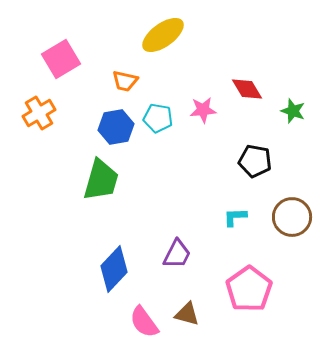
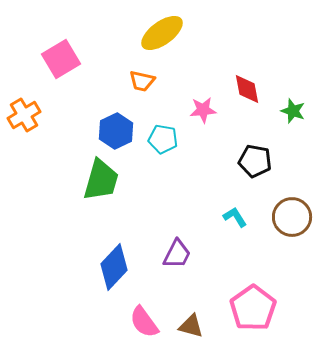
yellow ellipse: moved 1 px left, 2 px up
orange trapezoid: moved 17 px right
red diamond: rotated 20 degrees clockwise
orange cross: moved 15 px left, 2 px down
cyan pentagon: moved 5 px right, 21 px down
blue hexagon: moved 4 px down; rotated 16 degrees counterclockwise
cyan L-shape: rotated 60 degrees clockwise
blue diamond: moved 2 px up
pink pentagon: moved 4 px right, 19 px down
brown triangle: moved 4 px right, 12 px down
